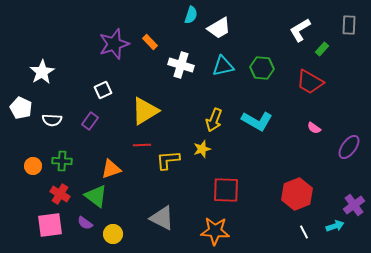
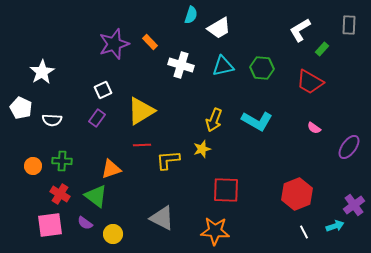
yellow triangle: moved 4 px left
purple rectangle: moved 7 px right, 3 px up
